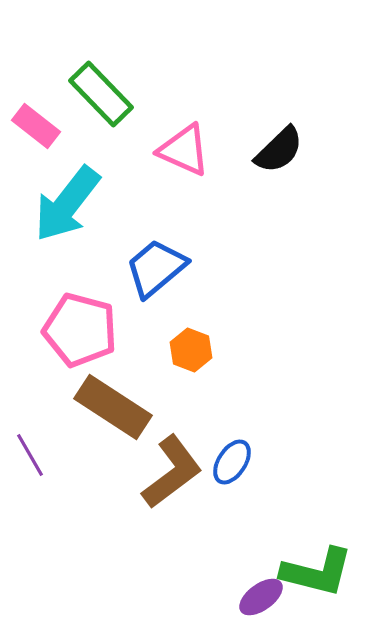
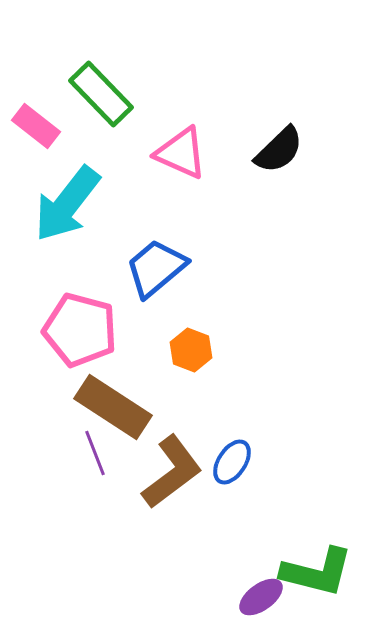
pink triangle: moved 3 px left, 3 px down
purple line: moved 65 px right, 2 px up; rotated 9 degrees clockwise
